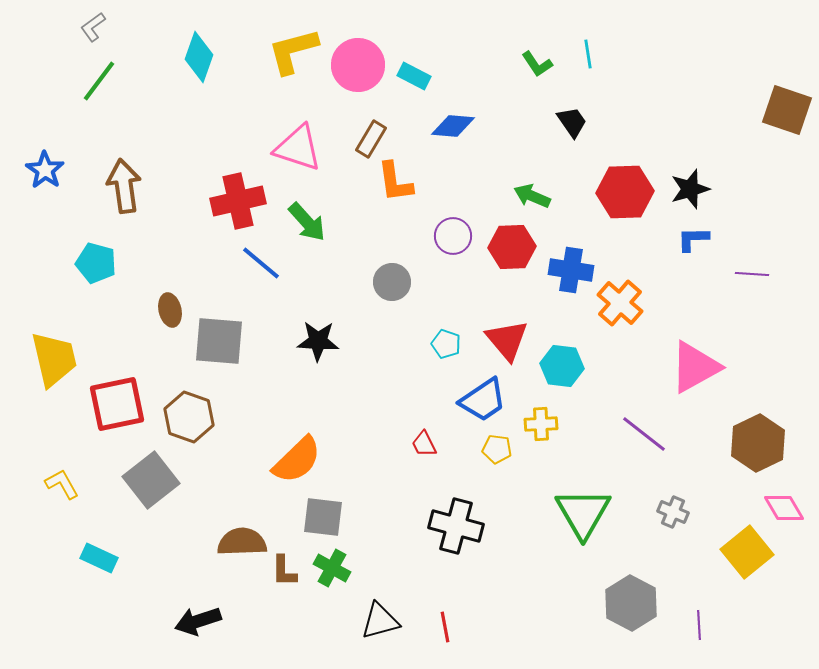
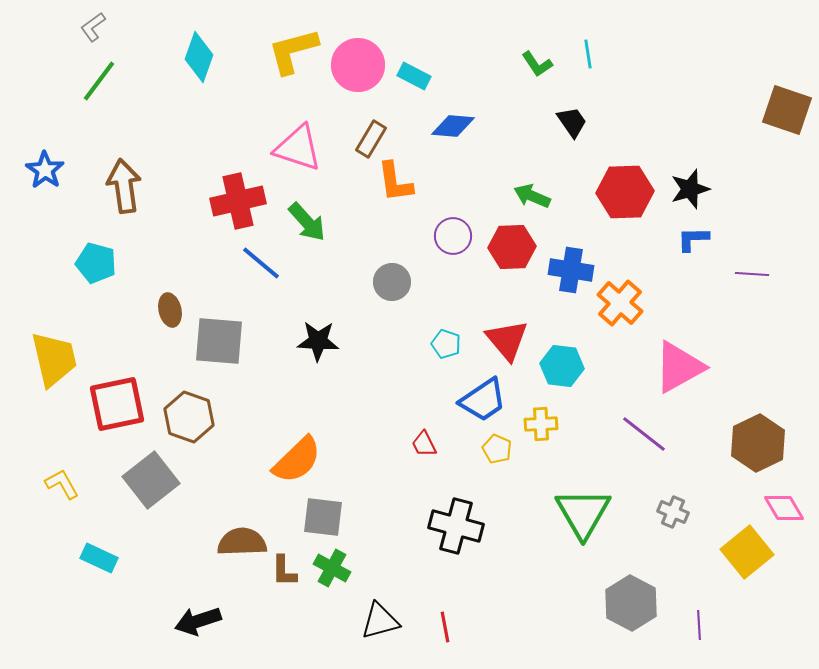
pink triangle at (695, 367): moved 16 px left
yellow pentagon at (497, 449): rotated 16 degrees clockwise
